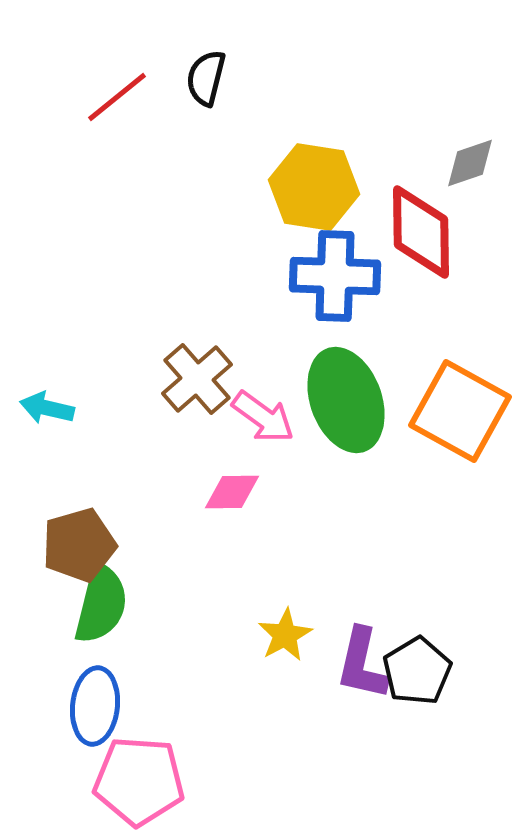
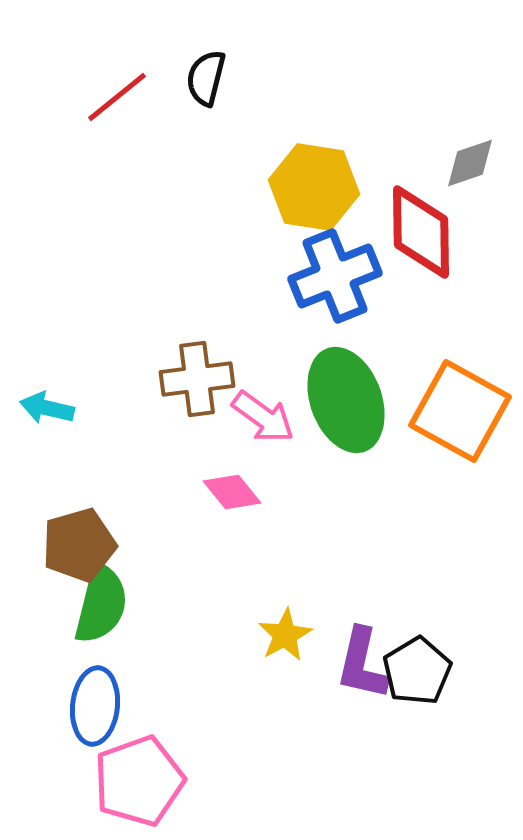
blue cross: rotated 24 degrees counterclockwise
brown cross: rotated 34 degrees clockwise
pink diamond: rotated 52 degrees clockwise
pink pentagon: rotated 24 degrees counterclockwise
